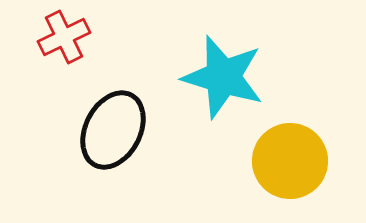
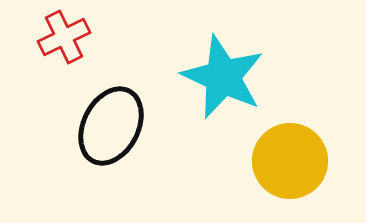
cyan star: rotated 8 degrees clockwise
black ellipse: moved 2 px left, 4 px up
